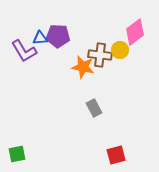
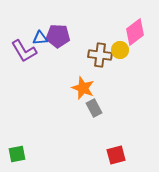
orange star: moved 21 px down; rotated 10 degrees clockwise
